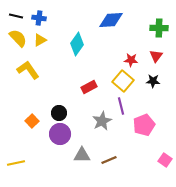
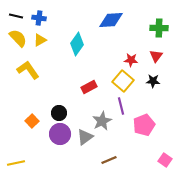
gray triangle: moved 3 px right, 18 px up; rotated 36 degrees counterclockwise
